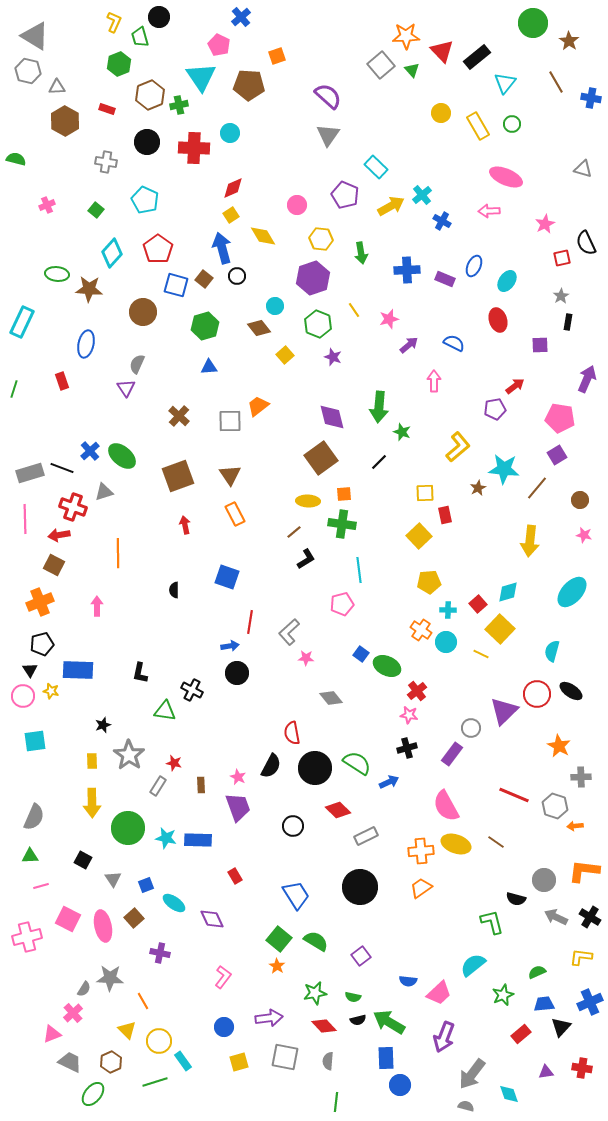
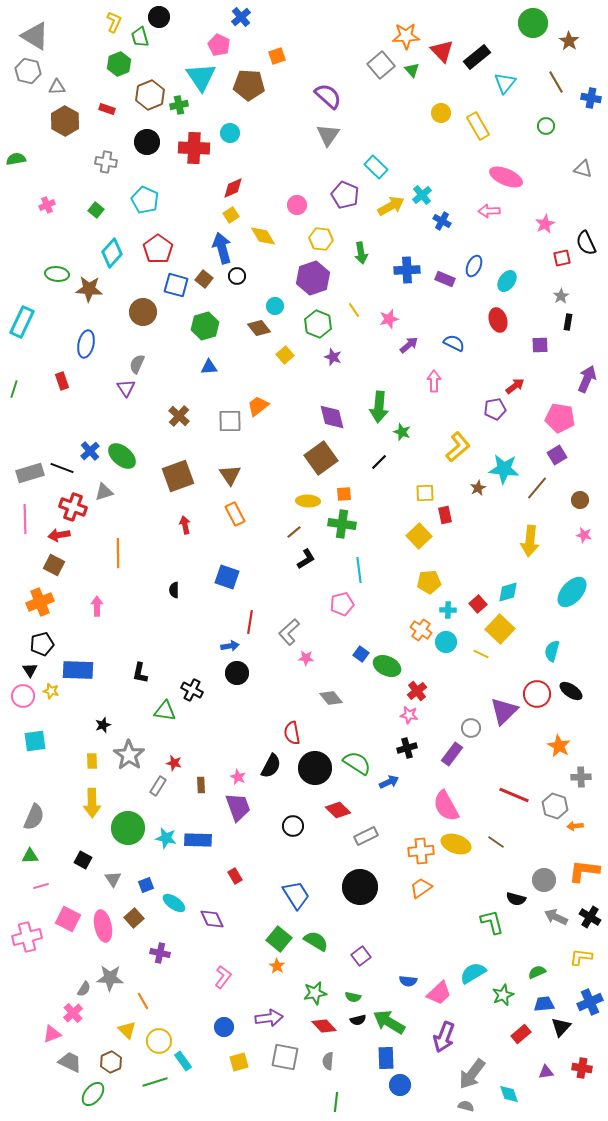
green circle at (512, 124): moved 34 px right, 2 px down
green semicircle at (16, 159): rotated 24 degrees counterclockwise
cyan semicircle at (473, 965): moved 8 px down; rotated 8 degrees clockwise
